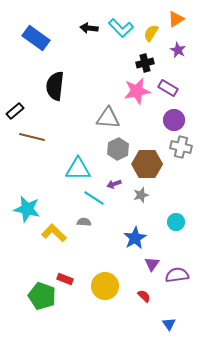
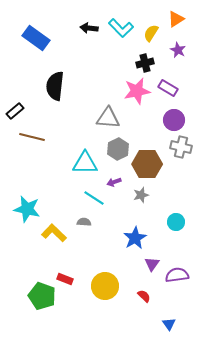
cyan triangle: moved 7 px right, 6 px up
purple arrow: moved 2 px up
